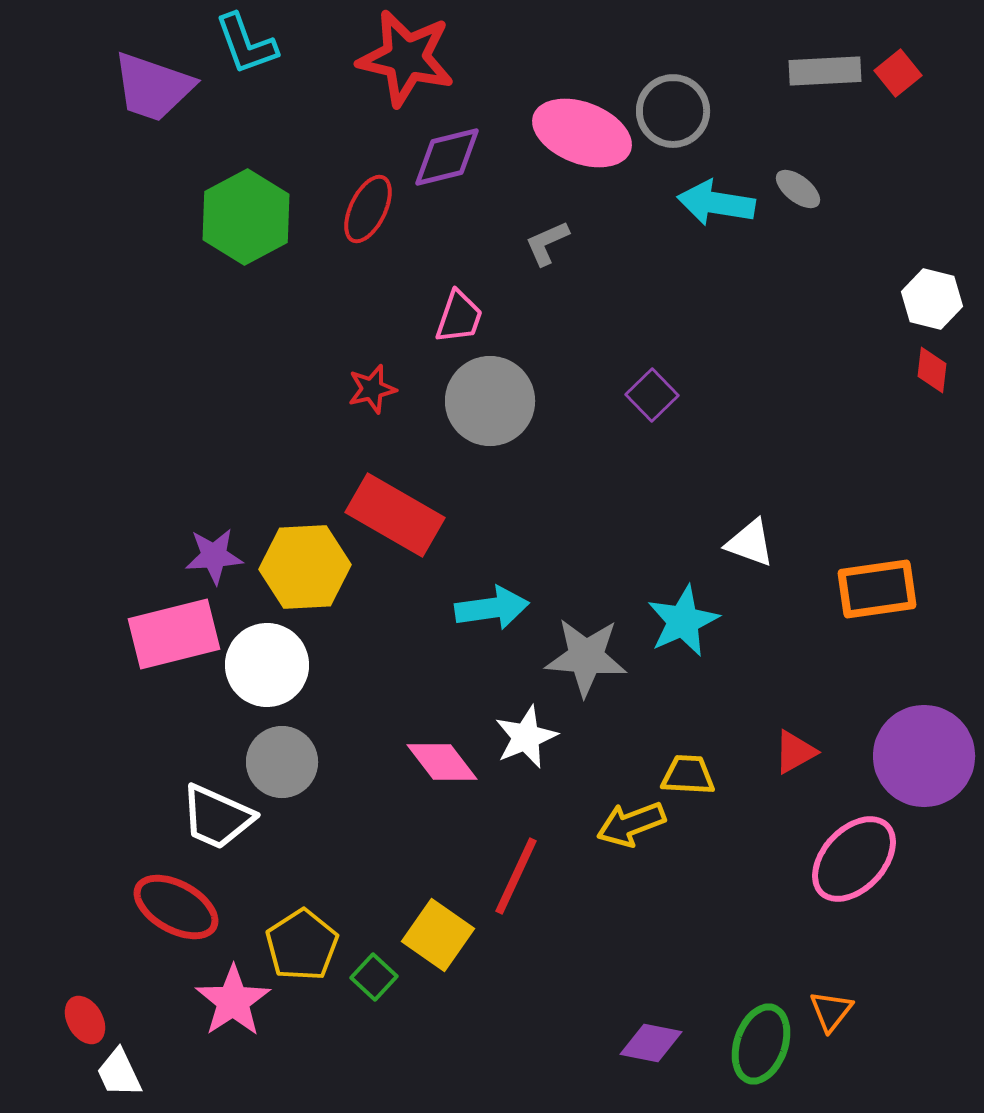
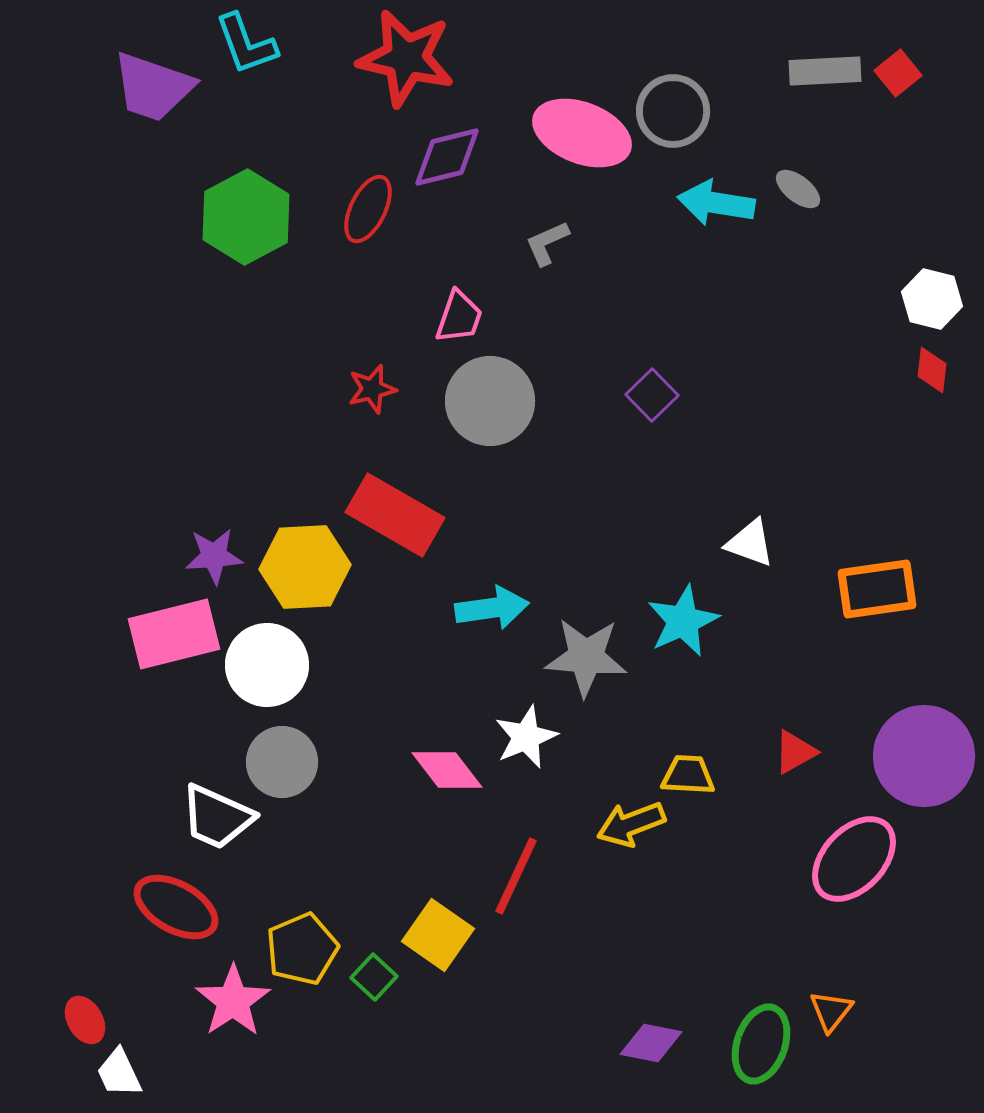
pink diamond at (442, 762): moved 5 px right, 8 px down
yellow pentagon at (302, 945): moved 4 px down; rotated 10 degrees clockwise
